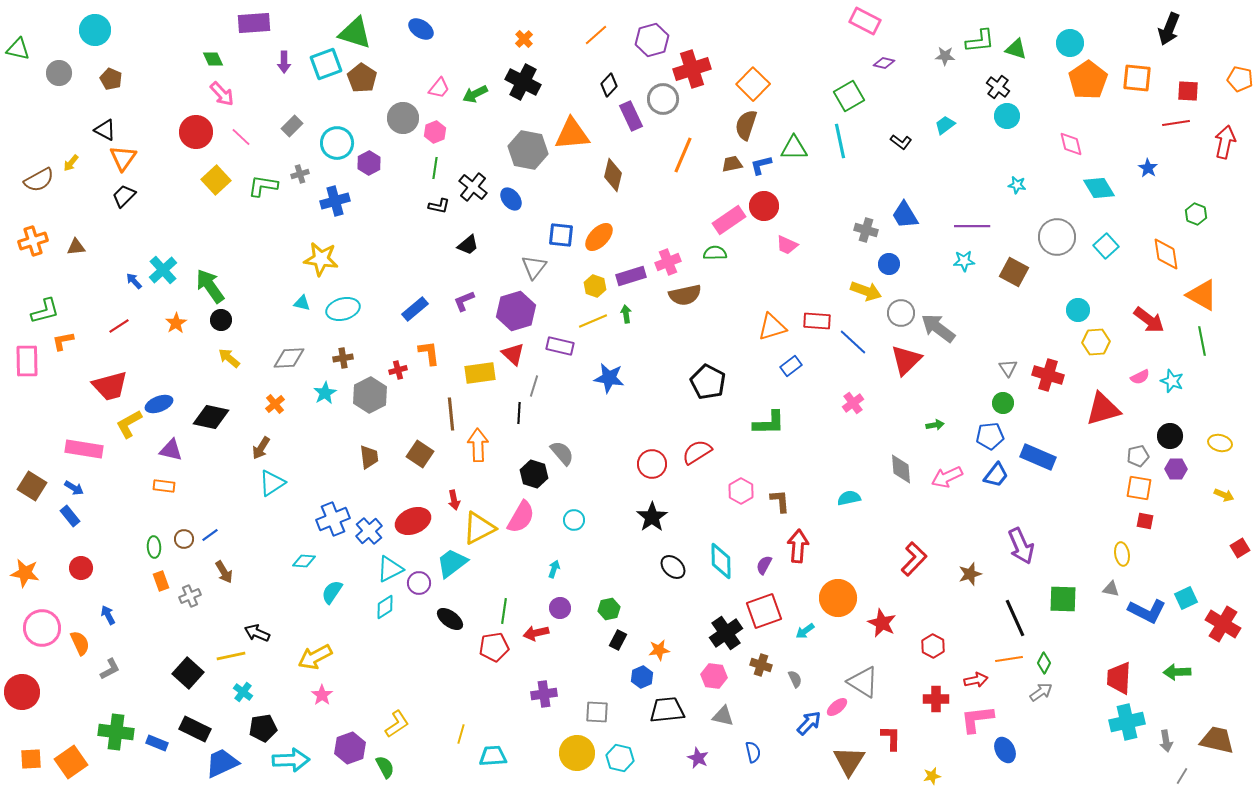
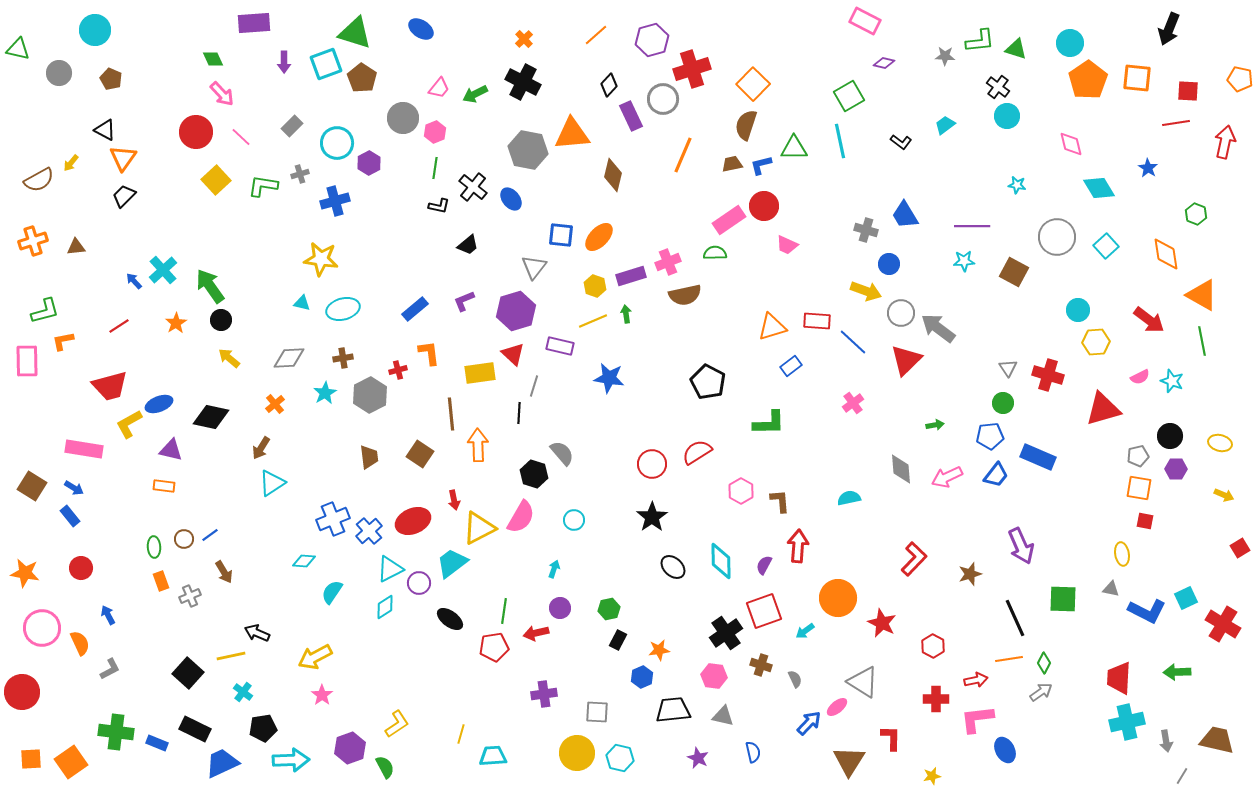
black trapezoid at (667, 710): moved 6 px right
